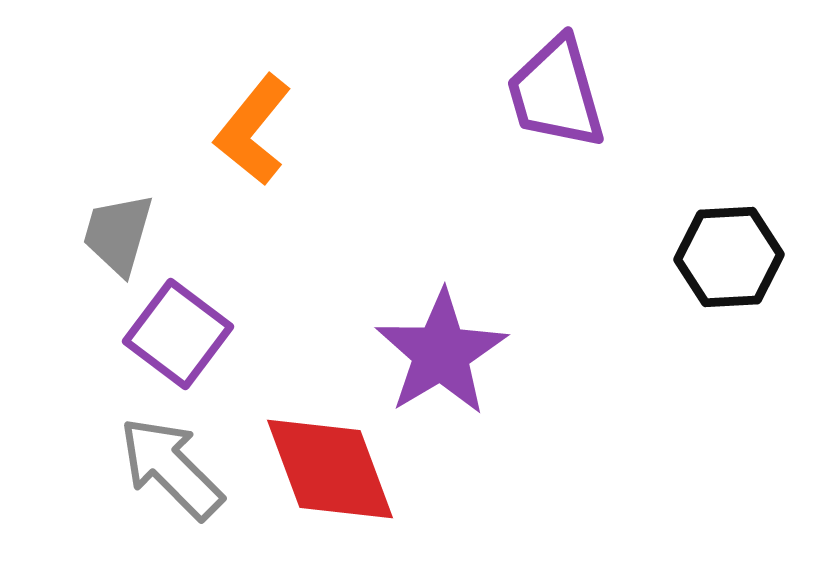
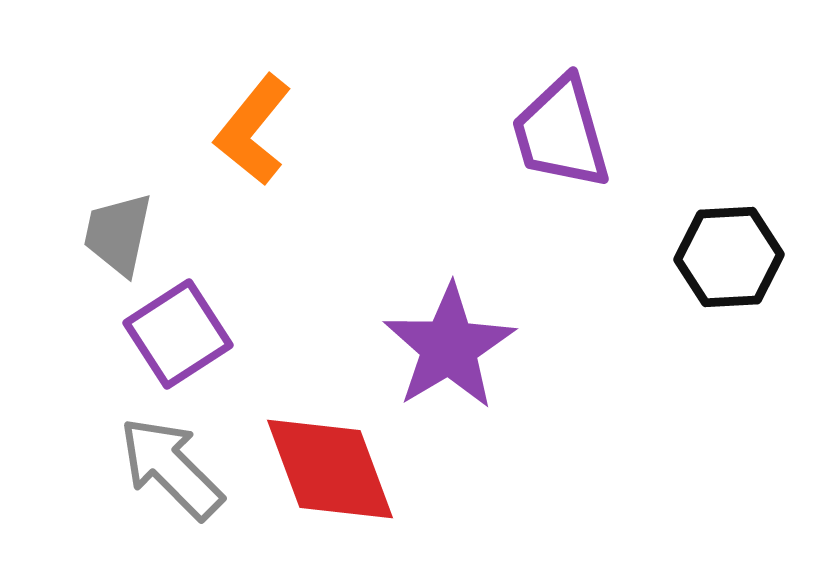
purple trapezoid: moved 5 px right, 40 px down
gray trapezoid: rotated 4 degrees counterclockwise
purple square: rotated 20 degrees clockwise
purple star: moved 8 px right, 6 px up
